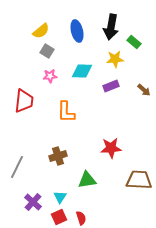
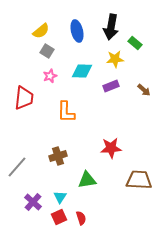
green rectangle: moved 1 px right, 1 px down
pink star: rotated 16 degrees counterclockwise
red trapezoid: moved 3 px up
gray line: rotated 15 degrees clockwise
